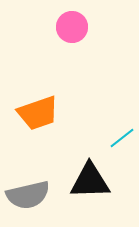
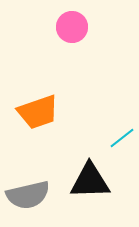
orange trapezoid: moved 1 px up
